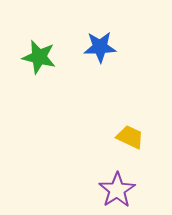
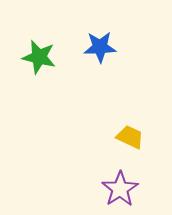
purple star: moved 3 px right, 1 px up
